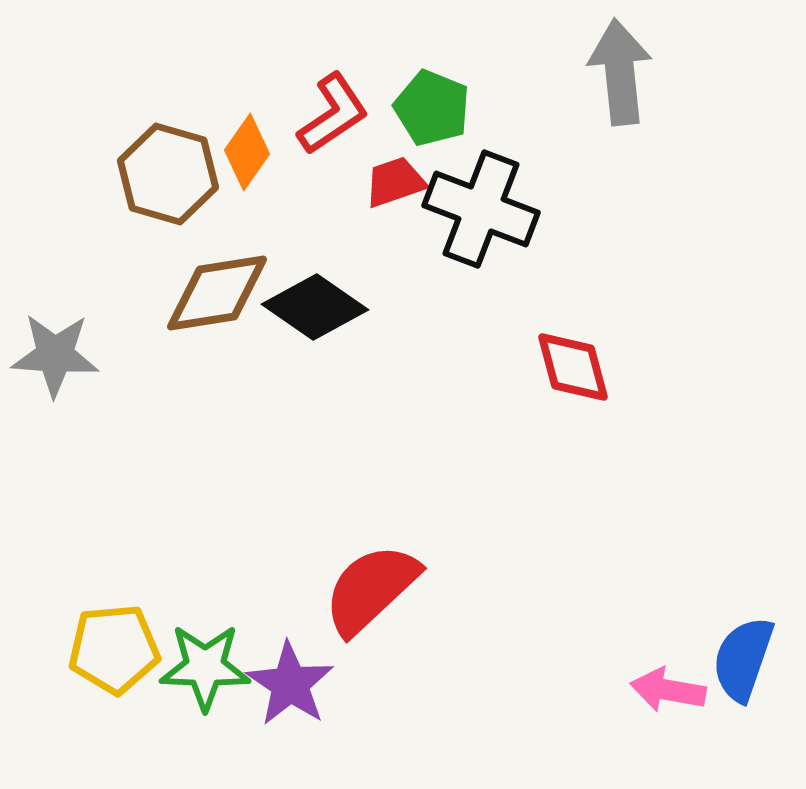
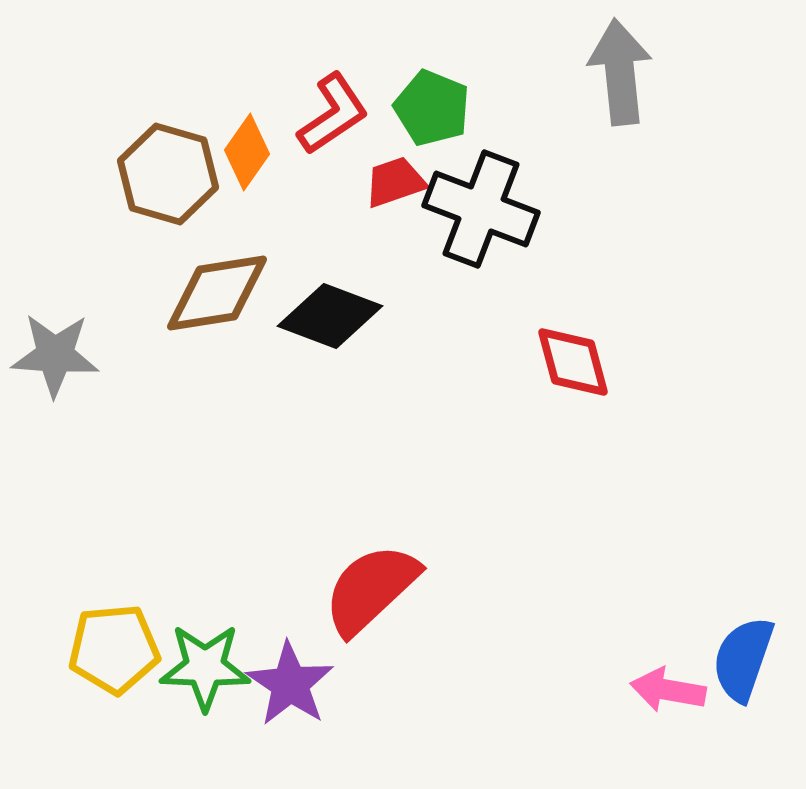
black diamond: moved 15 px right, 9 px down; rotated 14 degrees counterclockwise
red diamond: moved 5 px up
